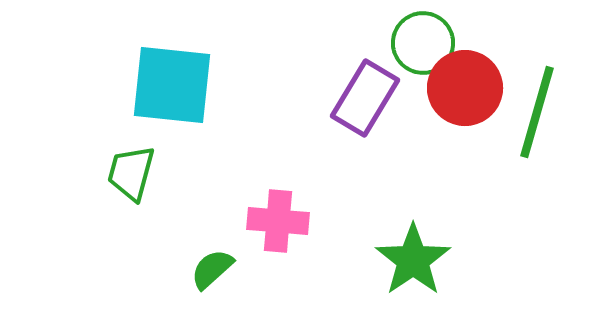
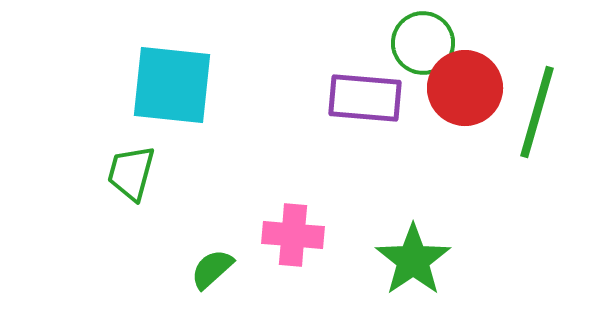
purple rectangle: rotated 64 degrees clockwise
pink cross: moved 15 px right, 14 px down
